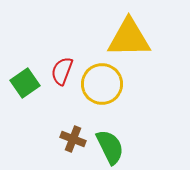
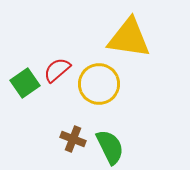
yellow triangle: rotated 9 degrees clockwise
red semicircle: moved 5 px left, 1 px up; rotated 28 degrees clockwise
yellow circle: moved 3 px left
